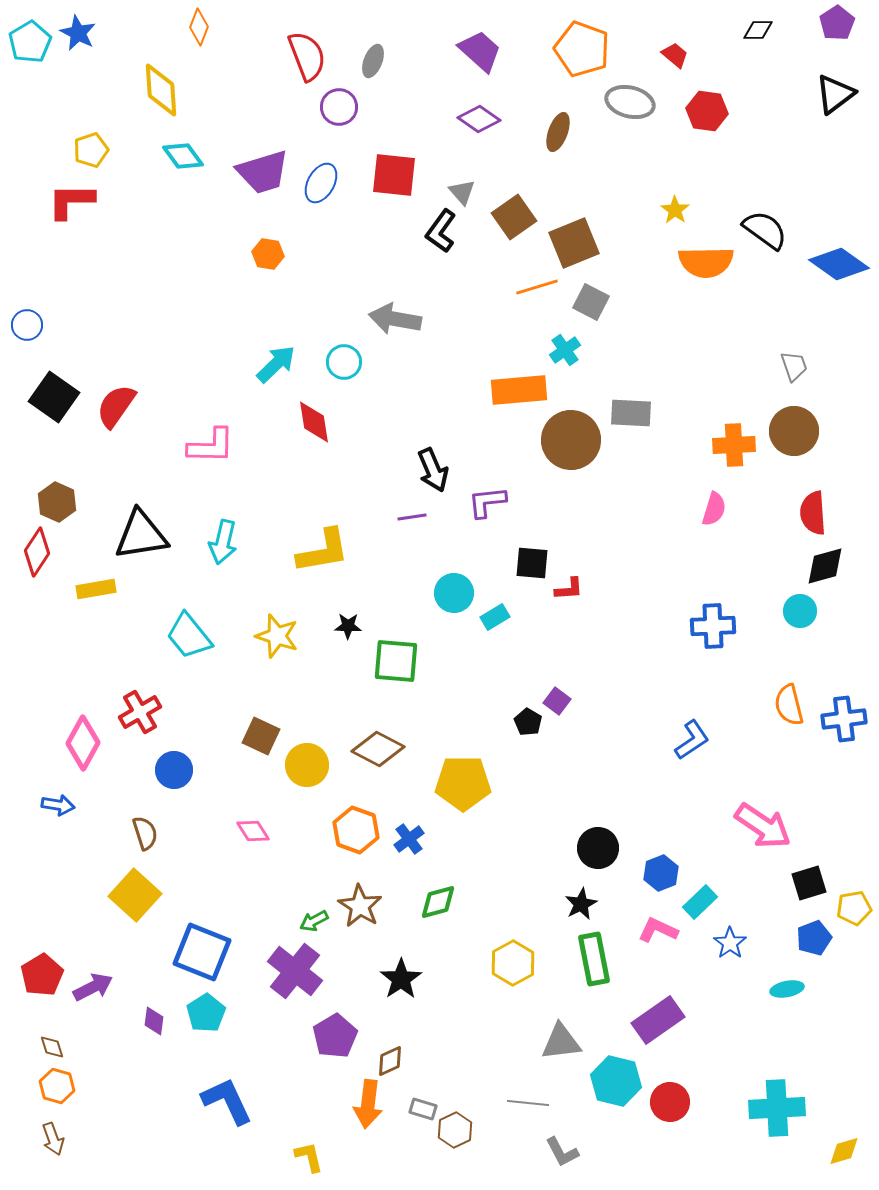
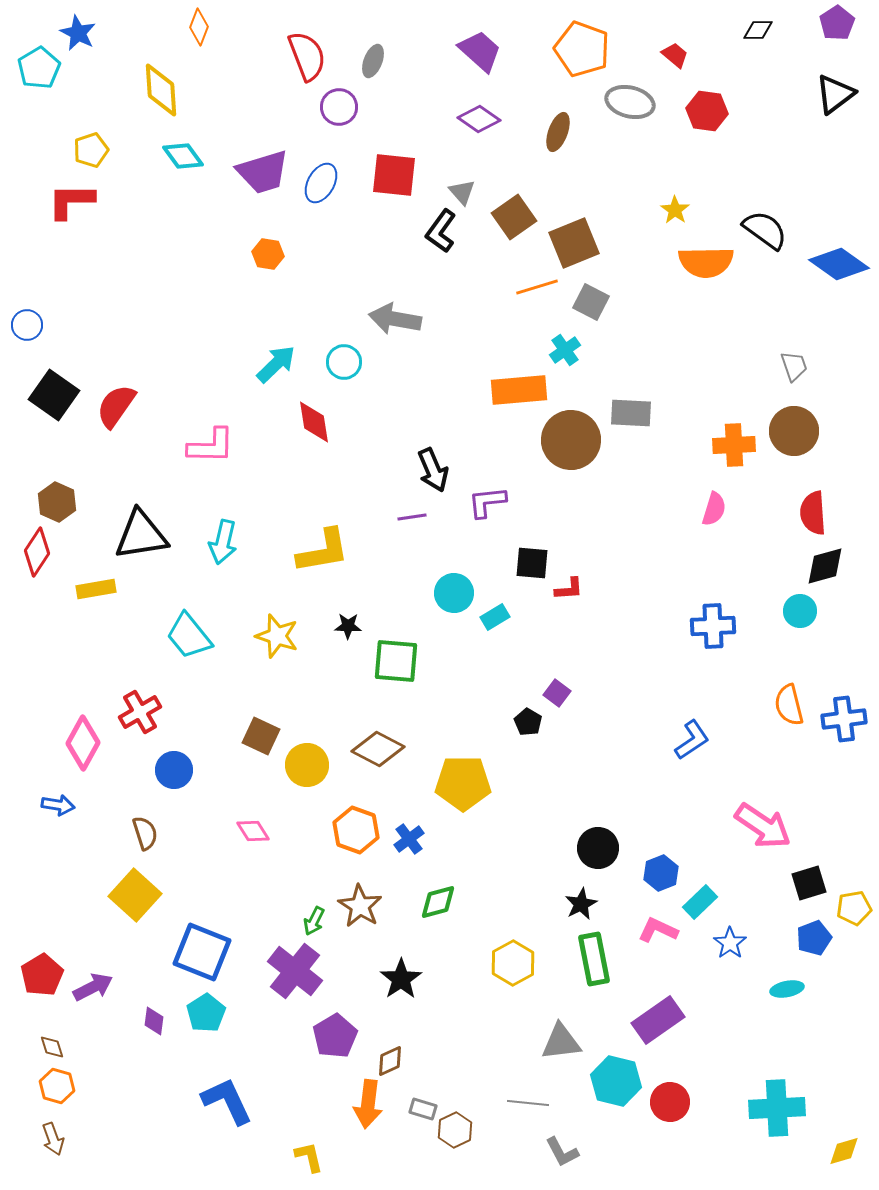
cyan pentagon at (30, 42): moved 9 px right, 26 px down
black square at (54, 397): moved 2 px up
purple square at (557, 701): moved 8 px up
green arrow at (314, 921): rotated 36 degrees counterclockwise
